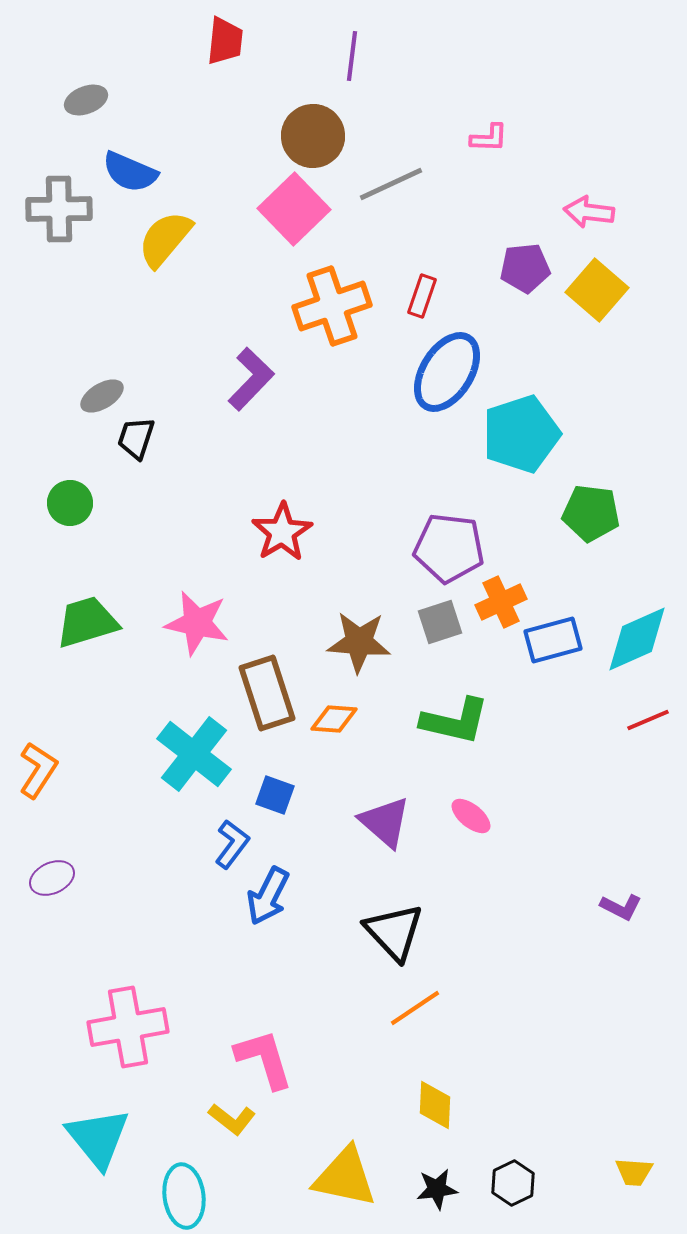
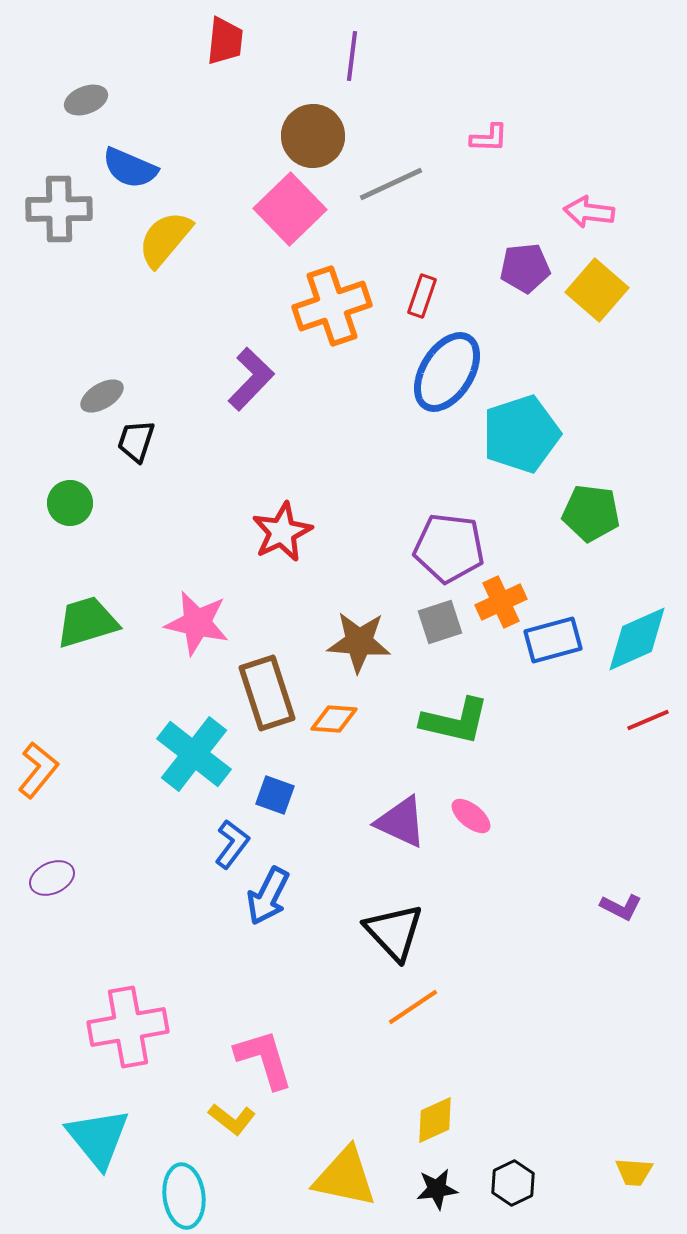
blue semicircle at (130, 172): moved 4 px up
pink square at (294, 209): moved 4 px left
black trapezoid at (136, 438): moved 3 px down
red star at (282, 532): rotated 6 degrees clockwise
orange L-shape at (38, 770): rotated 6 degrees clockwise
purple triangle at (385, 822): moved 16 px right; rotated 16 degrees counterclockwise
orange line at (415, 1008): moved 2 px left, 1 px up
yellow diamond at (435, 1105): moved 15 px down; rotated 63 degrees clockwise
